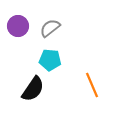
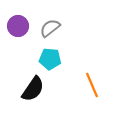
cyan pentagon: moved 1 px up
